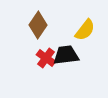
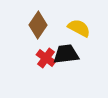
yellow semicircle: moved 6 px left, 2 px up; rotated 100 degrees counterclockwise
black trapezoid: moved 1 px up
